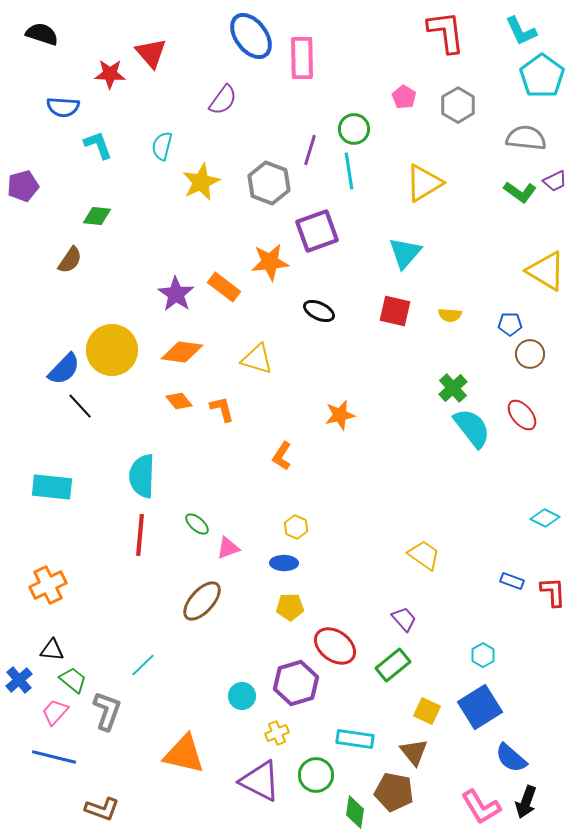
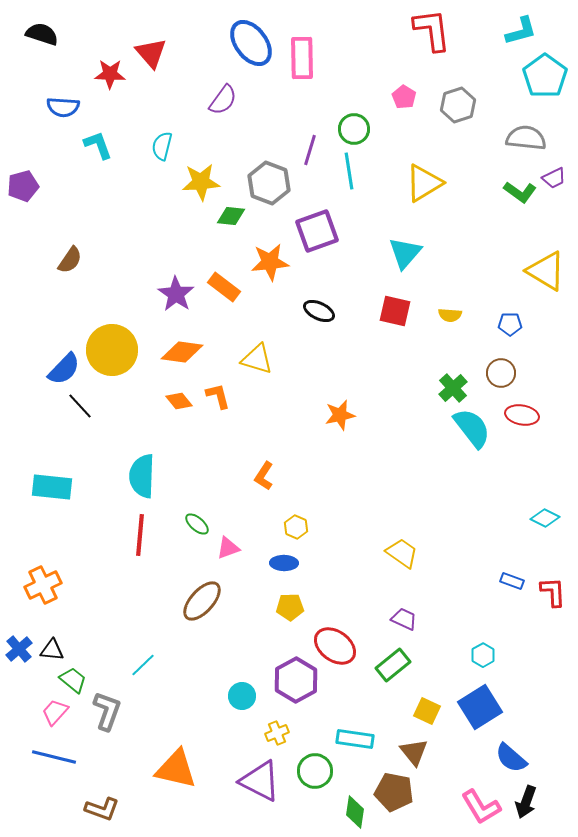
cyan L-shape at (521, 31): rotated 80 degrees counterclockwise
red L-shape at (446, 32): moved 14 px left, 2 px up
blue ellipse at (251, 36): moved 7 px down
cyan pentagon at (542, 76): moved 3 px right
gray hexagon at (458, 105): rotated 12 degrees clockwise
purple trapezoid at (555, 181): moved 1 px left, 3 px up
yellow star at (201, 182): rotated 21 degrees clockwise
green diamond at (97, 216): moved 134 px right
brown circle at (530, 354): moved 29 px left, 19 px down
orange L-shape at (222, 409): moved 4 px left, 13 px up
red ellipse at (522, 415): rotated 40 degrees counterclockwise
orange L-shape at (282, 456): moved 18 px left, 20 px down
yellow trapezoid at (424, 555): moved 22 px left, 2 px up
orange cross at (48, 585): moved 5 px left
purple trapezoid at (404, 619): rotated 24 degrees counterclockwise
blue cross at (19, 680): moved 31 px up
purple hexagon at (296, 683): moved 3 px up; rotated 12 degrees counterclockwise
orange triangle at (184, 754): moved 8 px left, 15 px down
green circle at (316, 775): moved 1 px left, 4 px up
